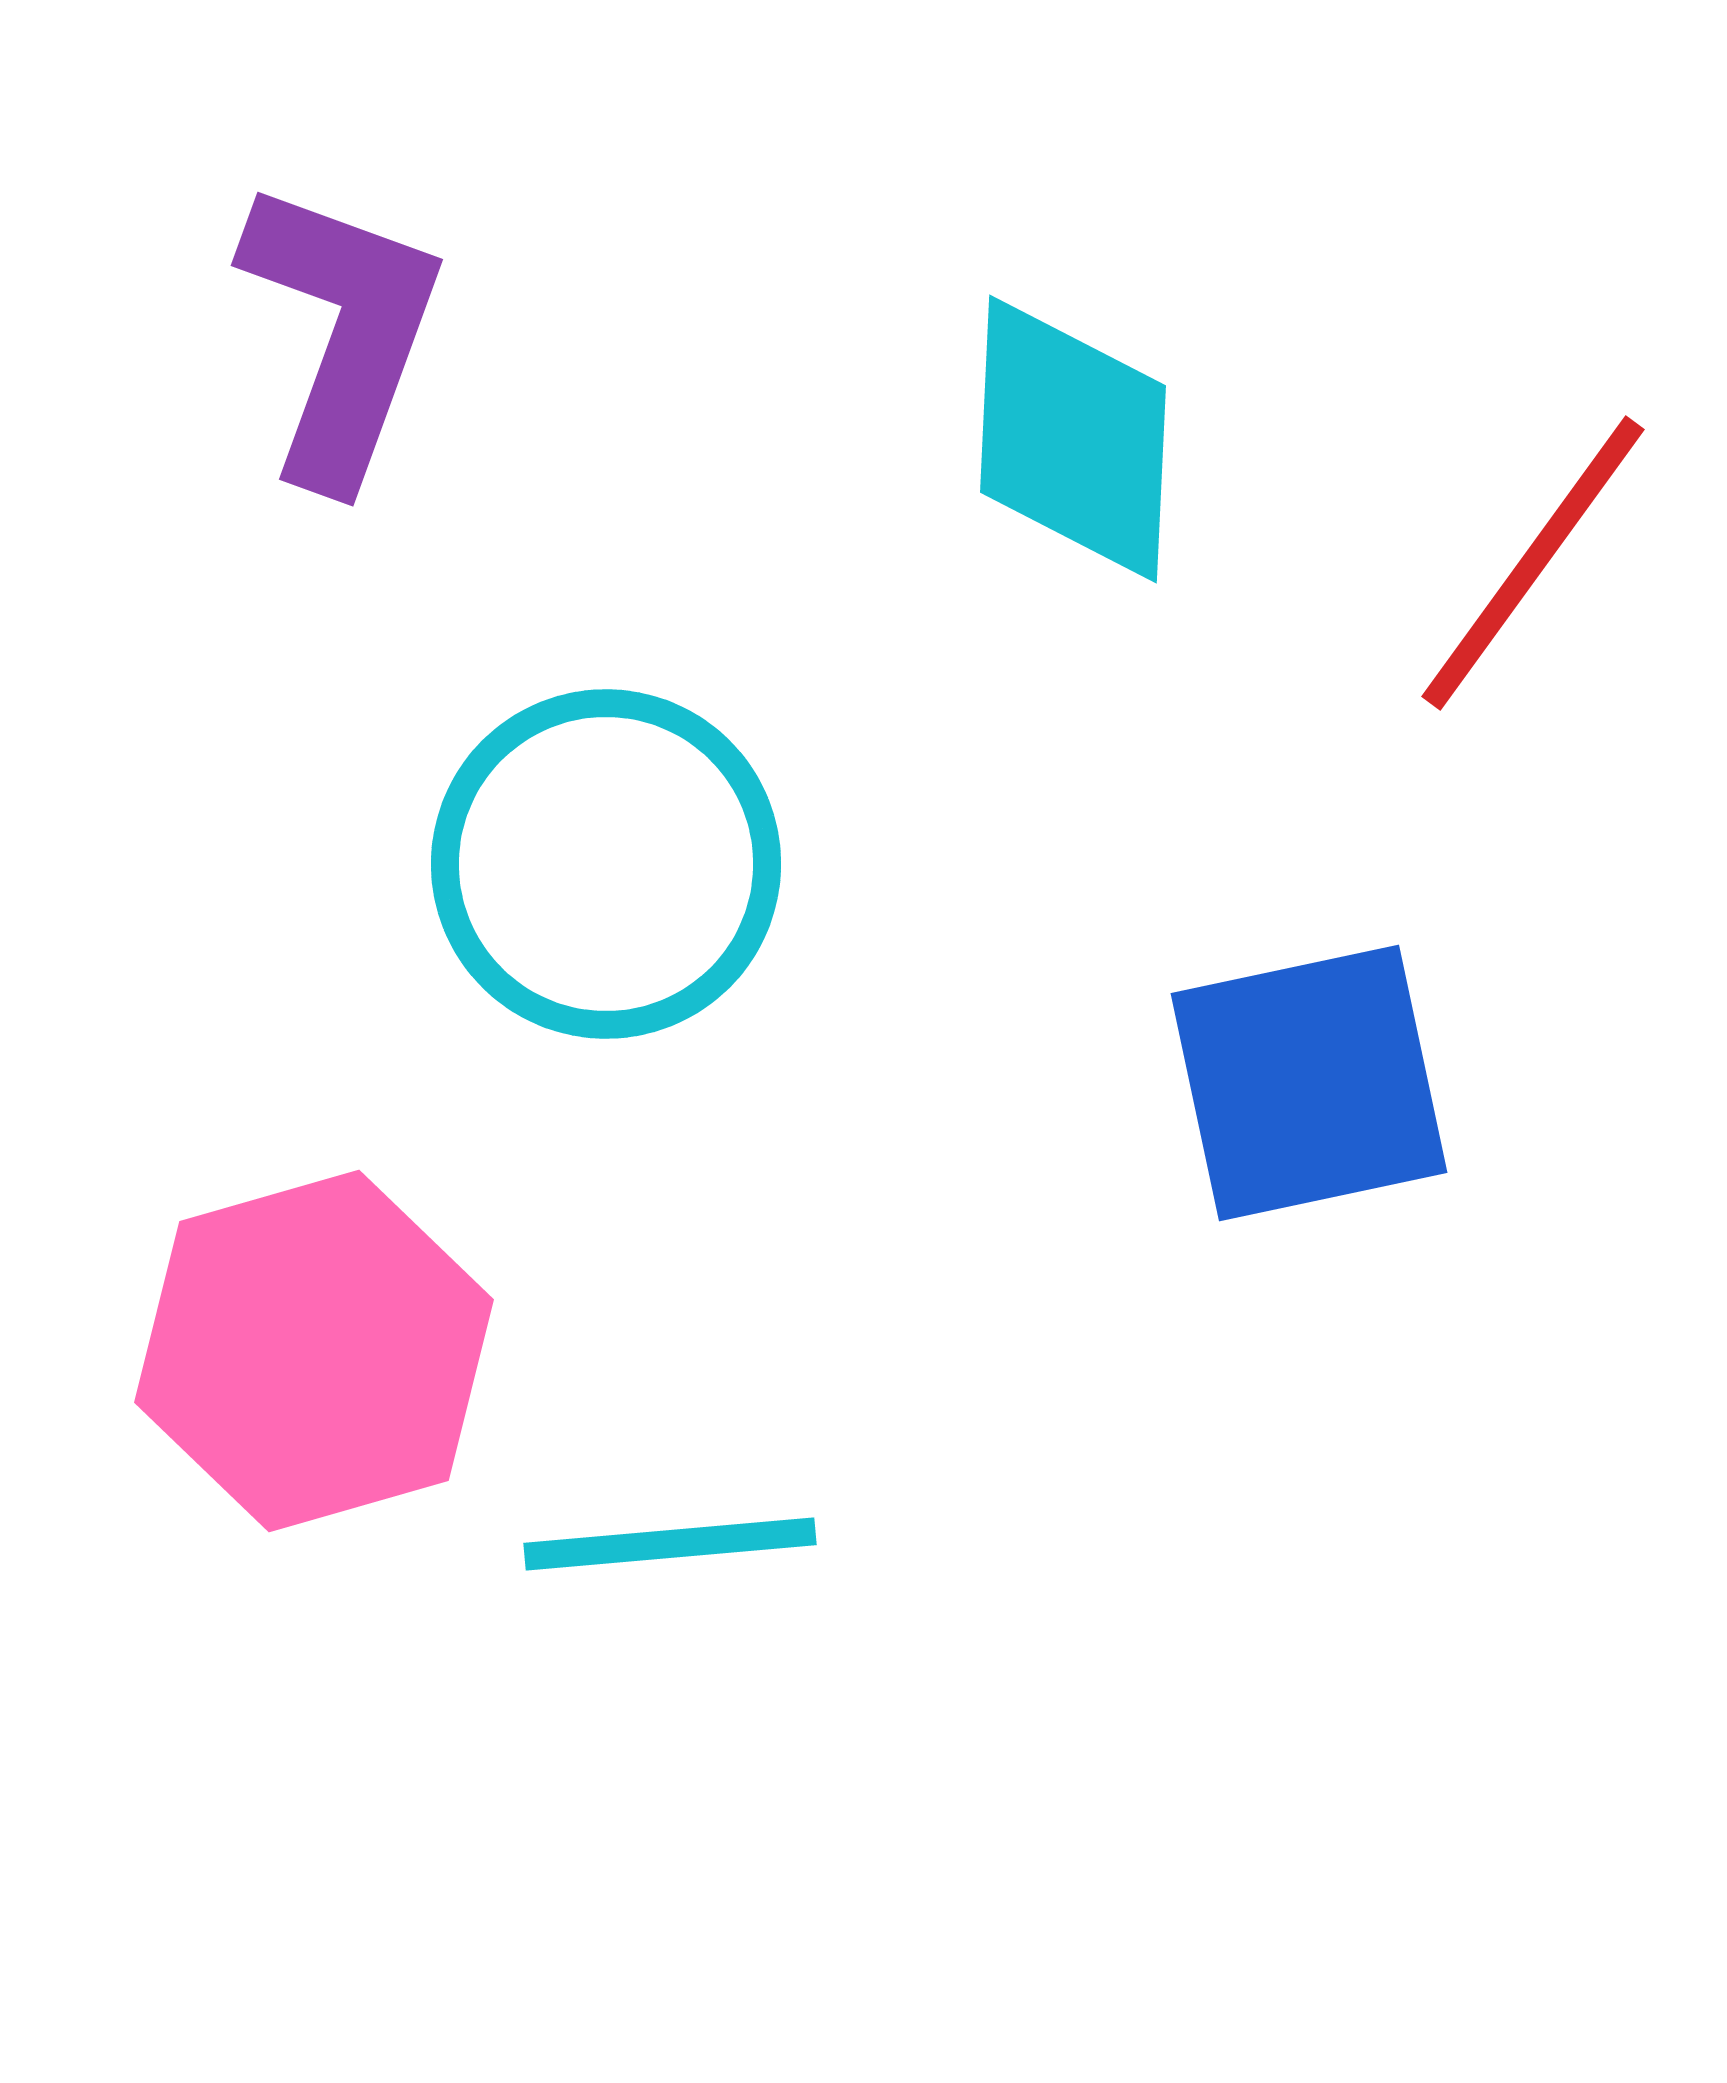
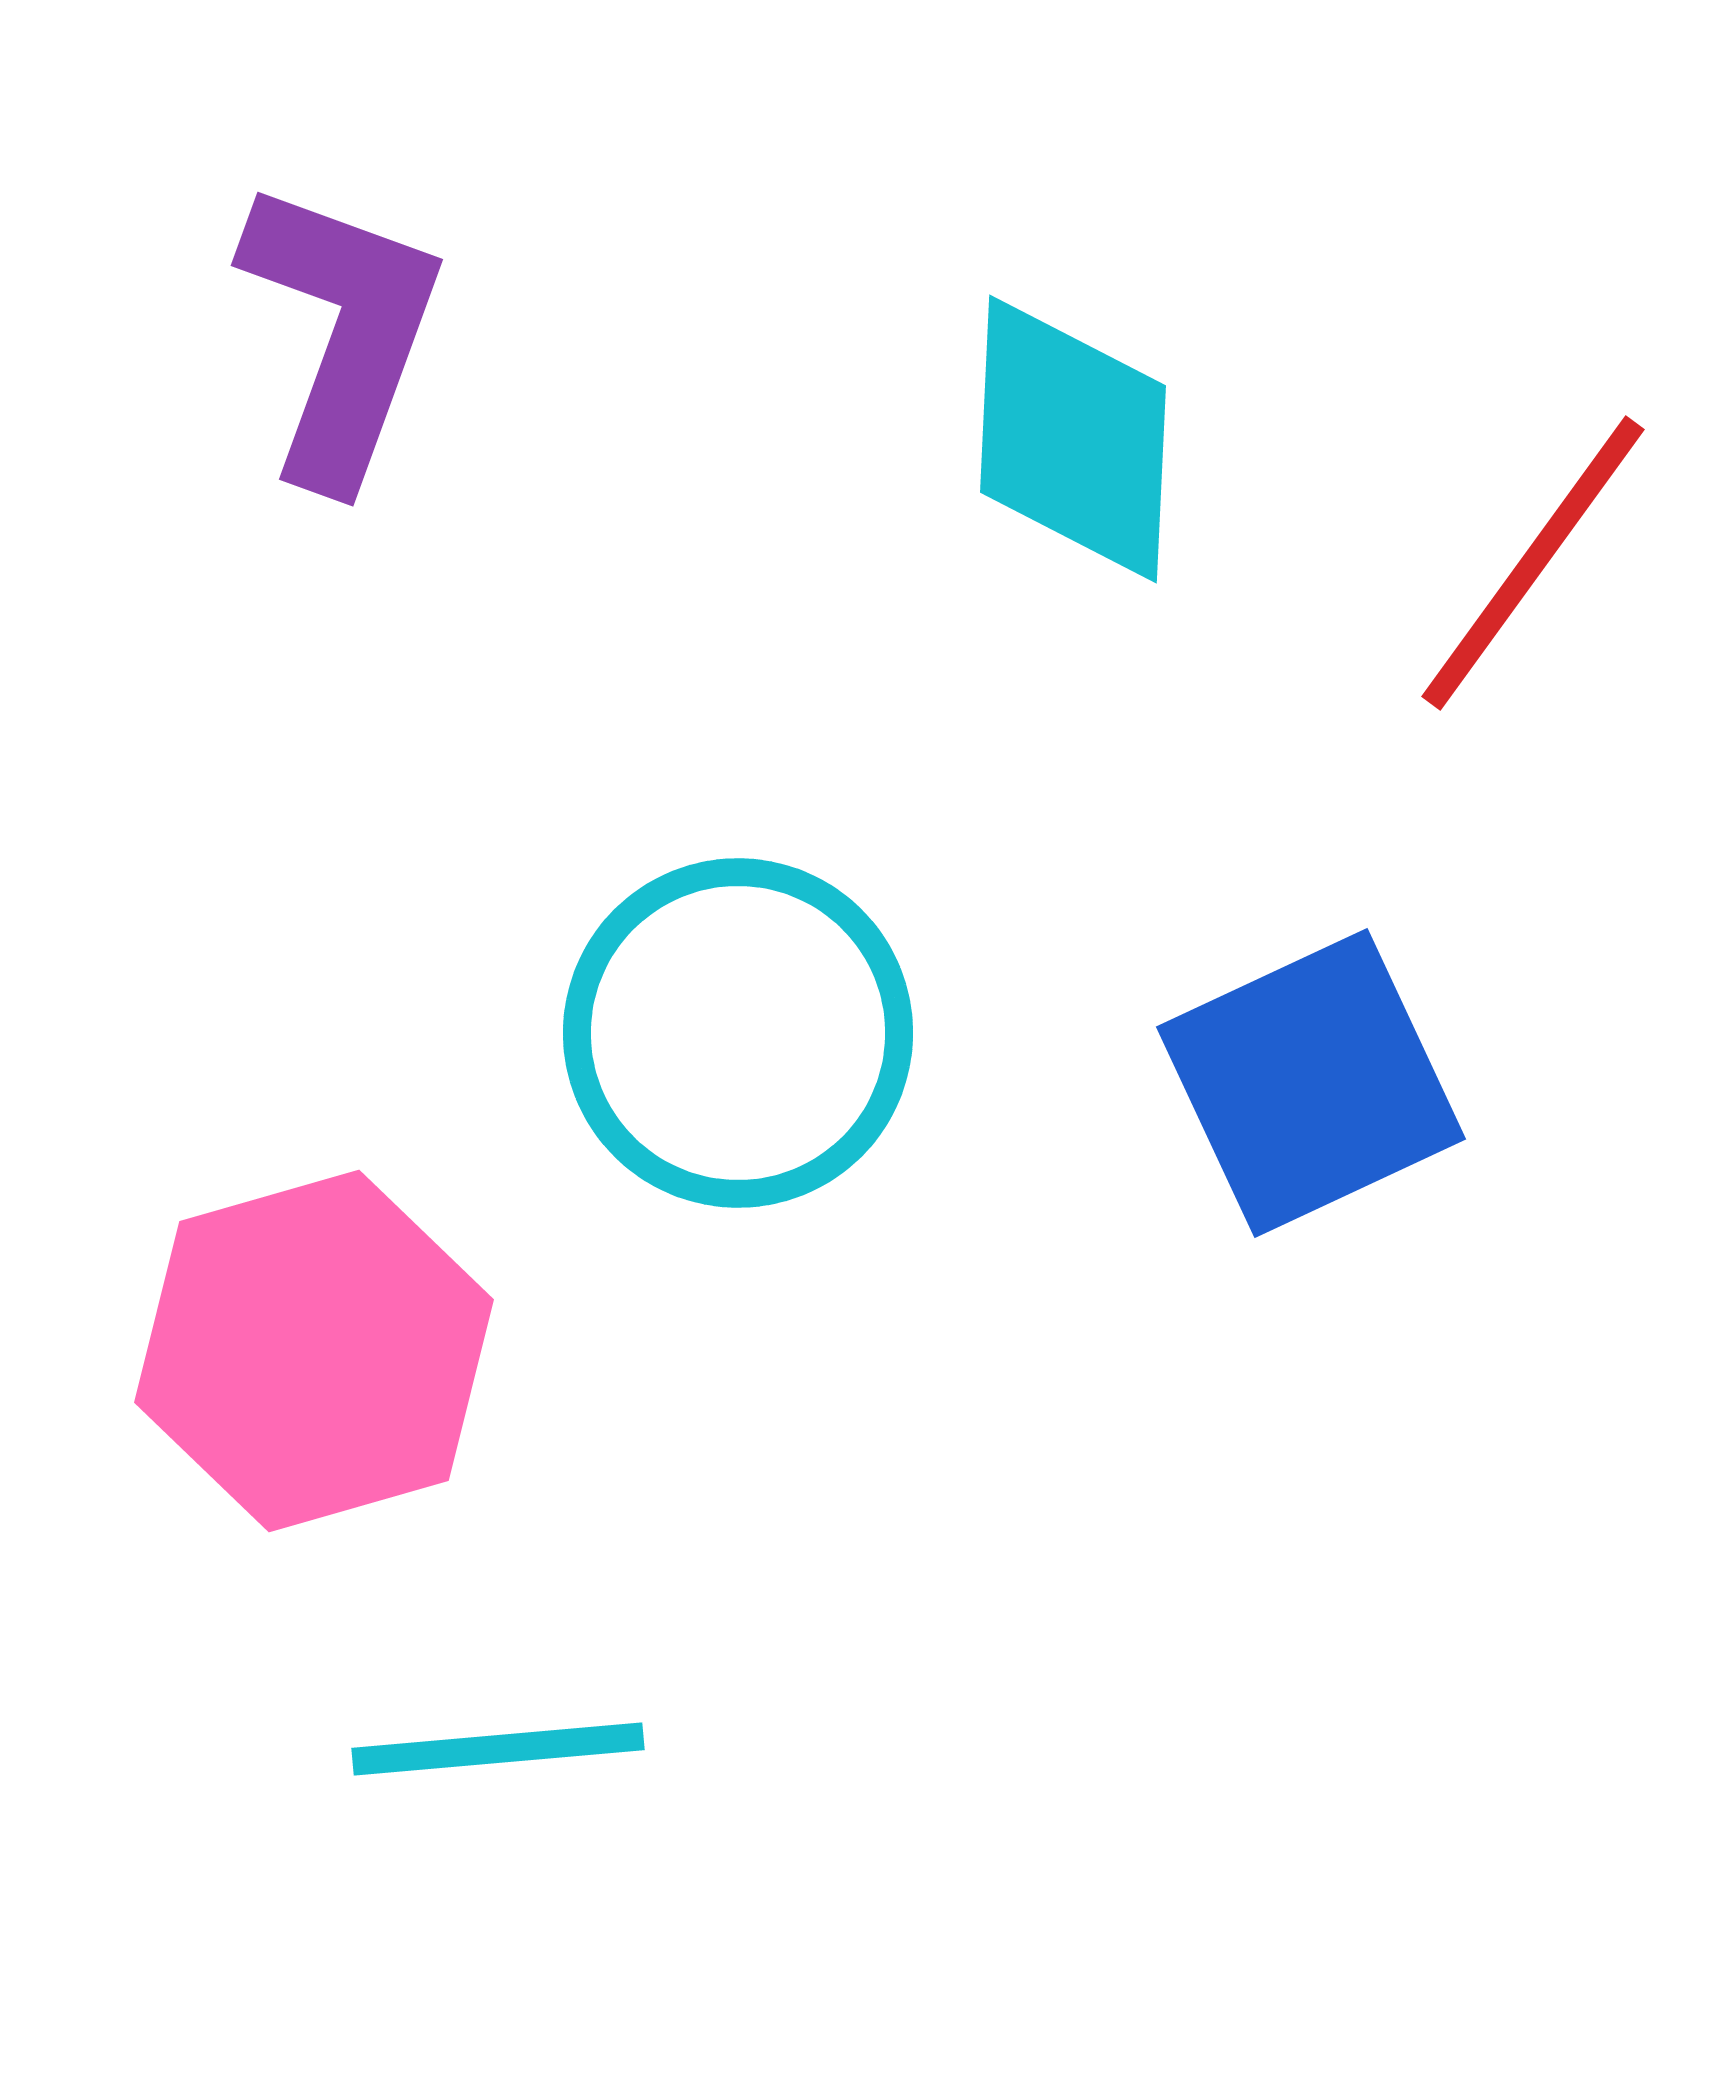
cyan circle: moved 132 px right, 169 px down
blue square: moved 2 px right; rotated 13 degrees counterclockwise
cyan line: moved 172 px left, 205 px down
